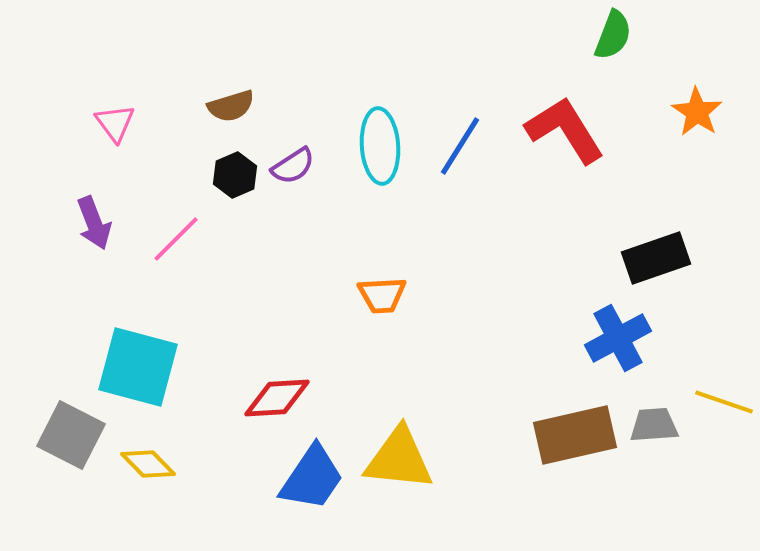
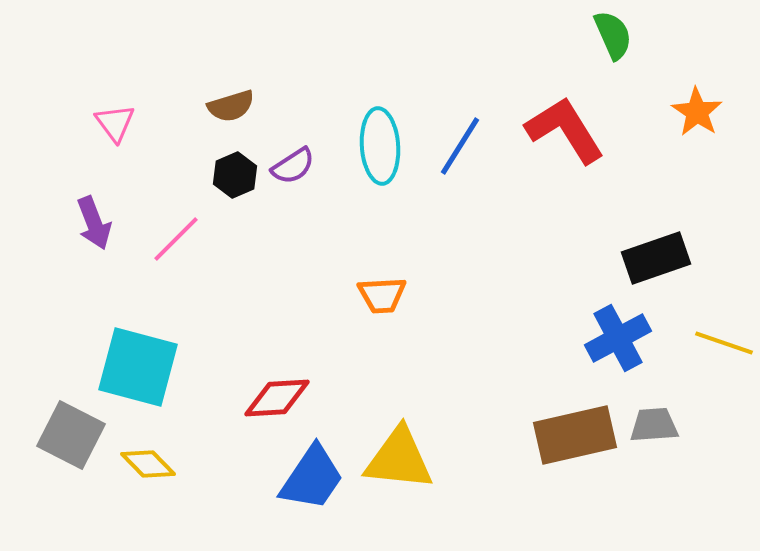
green semicircle: rotated 45 degrees counterclockwise
yellow line: moved 59 px up
